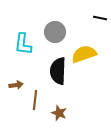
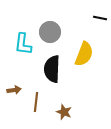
gray circle: moved 5 px left
yellow semicircle: rotated 130 degrees clockwise
black semicircle: moved 6 px left, 2 px up
brown arrow: moved 2 px left, 5 px down
brown line: moved 1 px right, 2 px down
brown star: moved 5 px right, 1 px up
